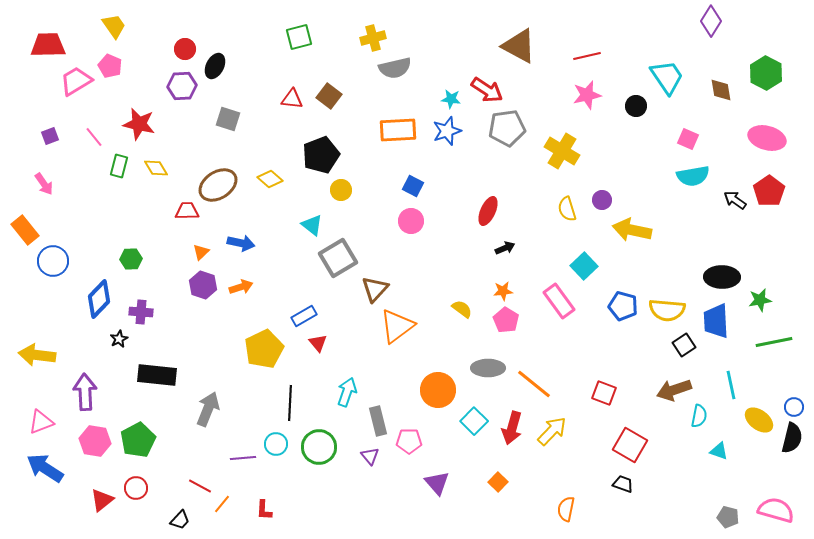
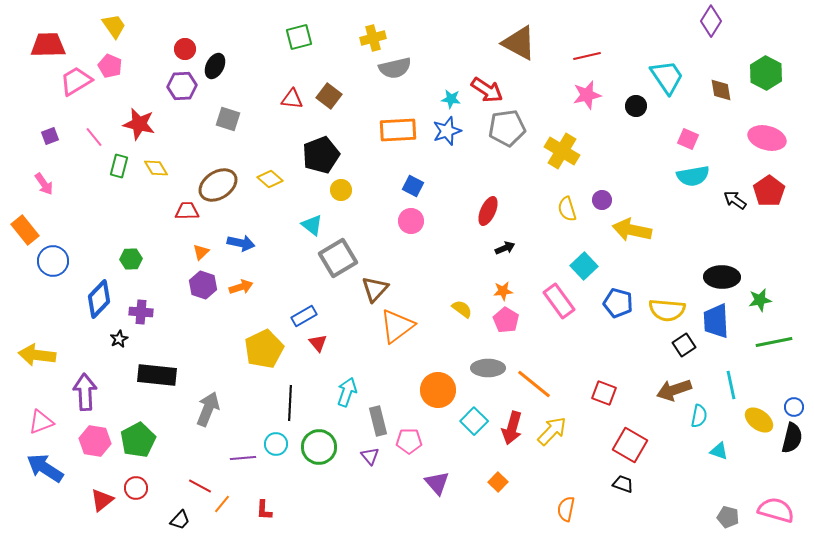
brown triangle at (519, 46): moved 3 px up
blue pentagon at (623, 306): moved 5 px left, 3 px up
